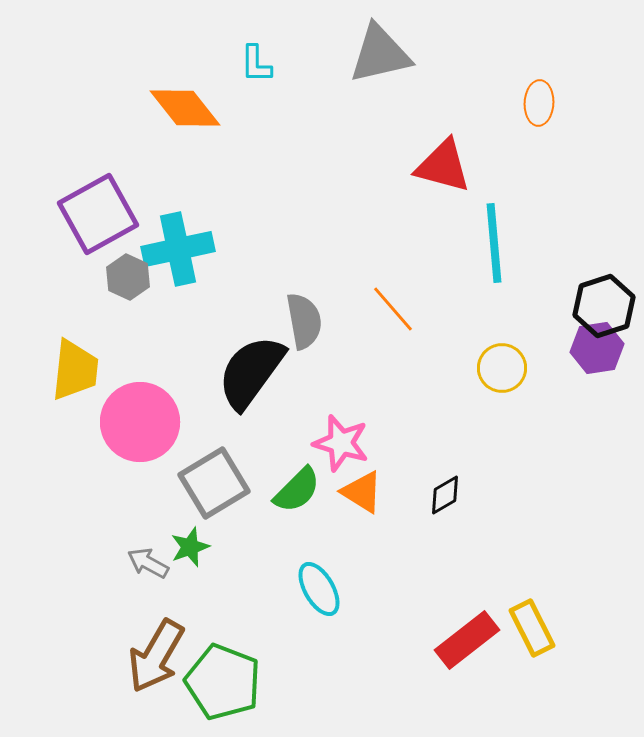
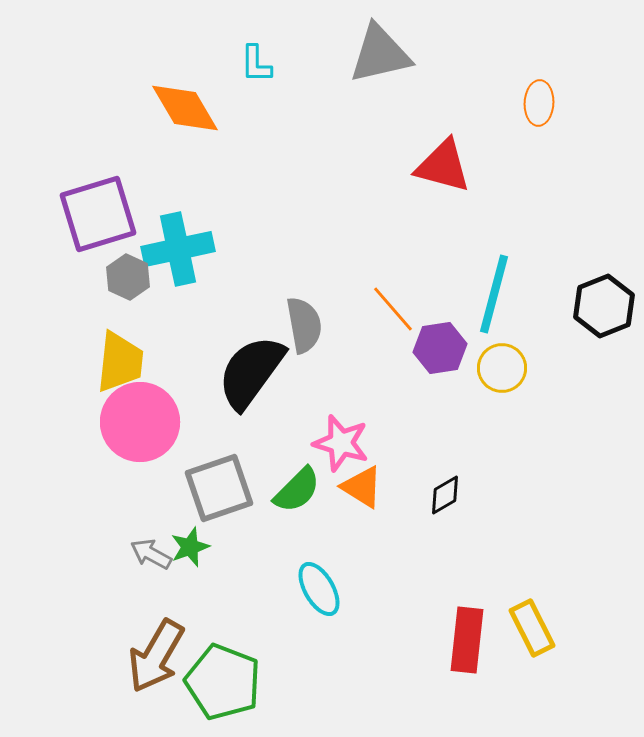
orange diamond: rotated 8 degrees clockwise
purple square: rotated 12 degrees clockwise
cyan line: moved 51 px down; rotated 20 degrees clockwise
black hexagon: rotated 4 degrees counterclockwise
gray semicircle: moved 4 px down
purple hexagon: moved 157 px left
yellow trapezoid: moved 45 px right, 8 px up
gray square: moved 5 px right, 5 px down; rotated 12 degrees clockwise
orange triangle: moved 5 px up
gray arrow: moved 3 px right, 9 px up
red rectangle: rotated 46 degrees counterclockwise
